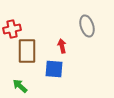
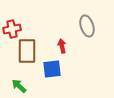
blue square: moved 2 px left; rotated 12 degrees counterclockwise
green arrow: moved 1 px left
